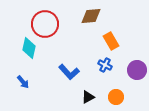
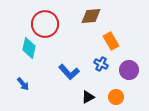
blue cross: moved 4 px left, 1 px up
purple circle: moved 8 px left
blue arrow: moved 2 px down
